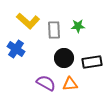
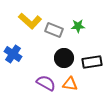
yellow L-shape: moved 2 px right
gray rectangle: rotated 66 degrees counterclockwise
blue cross: moved 3 px left, 5 px down
orange triangle: rotated 14 degrees clockwise
